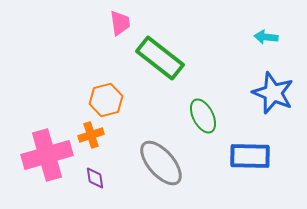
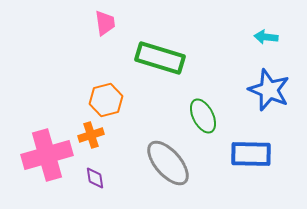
pink trapezoid: moved 15 px left
green rectangle: rotated 21 degrees counterclockwise
blue star: moved 4 px left, 3 px up
blue rectangle: moved 1 px right, 2 px up
gray ellipse: moved 7 px right
